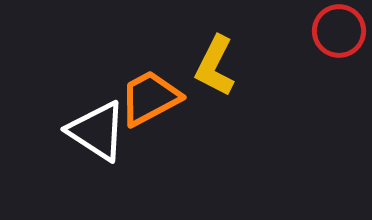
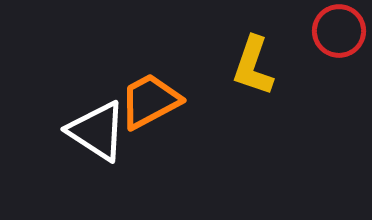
yellow L-shape: moved 38 px right; rotated 8 degrees counterclockwise
orange trapezoid: moved 3 px down
